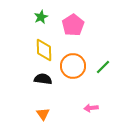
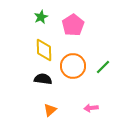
orange triangle: moved 7 px right, 4 px up; rotated 24 degrees clockwise
